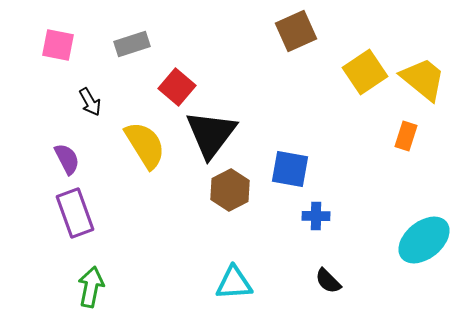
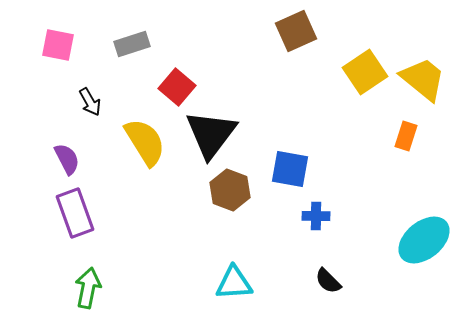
yellow semicircle: moved 3 px up
brown hexagon: rotated 12 degrees counterclockwise
green arrow: moved 3 px left, 1 px down
